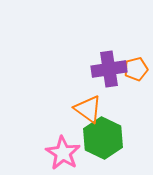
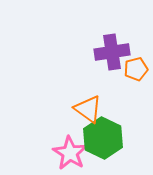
purple cross: moved 3 px right, 17 px up
pink star: moved 7 px right
